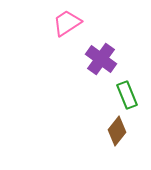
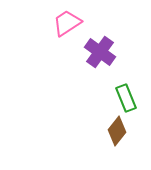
purple cross: moved 1 px left, 7 px up
green rectangle: moved 1 px left, 3 px down
